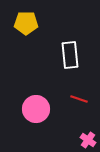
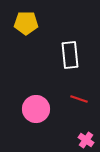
pink cross: moved 2 px left
